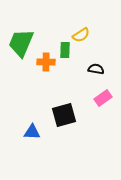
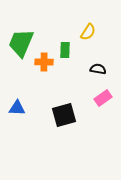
yellow semicircle: moved 7 px right, 3 px up; rotated 24 degrees counterclockwise
orange cross: moved 2 px left
black semicircle: moved 2 px right
blue triangle: moved 15 px left, 24 px up
